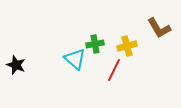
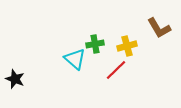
black star: moved 1 px left, 14 px down
red line: moved 2 px right; rotated 20 degrees clockwise
